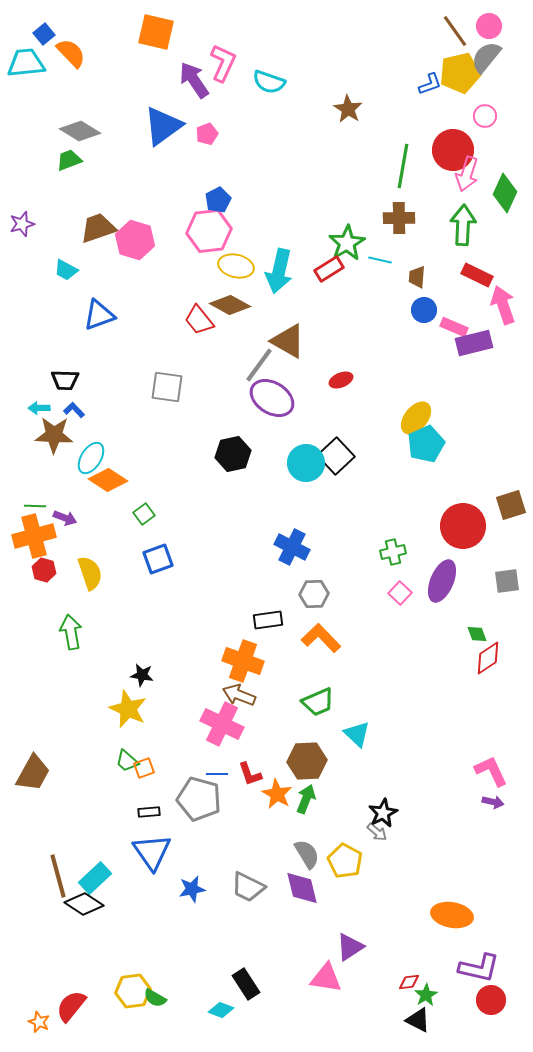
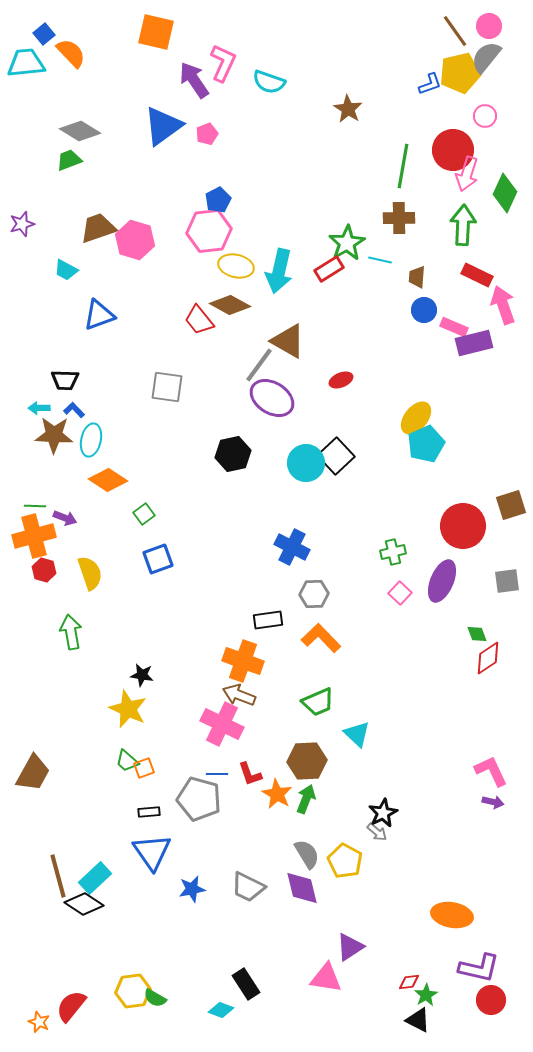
cyan ellipse at (91, 458): moved 18 px up; rotated 20 degrees counterclockwise
